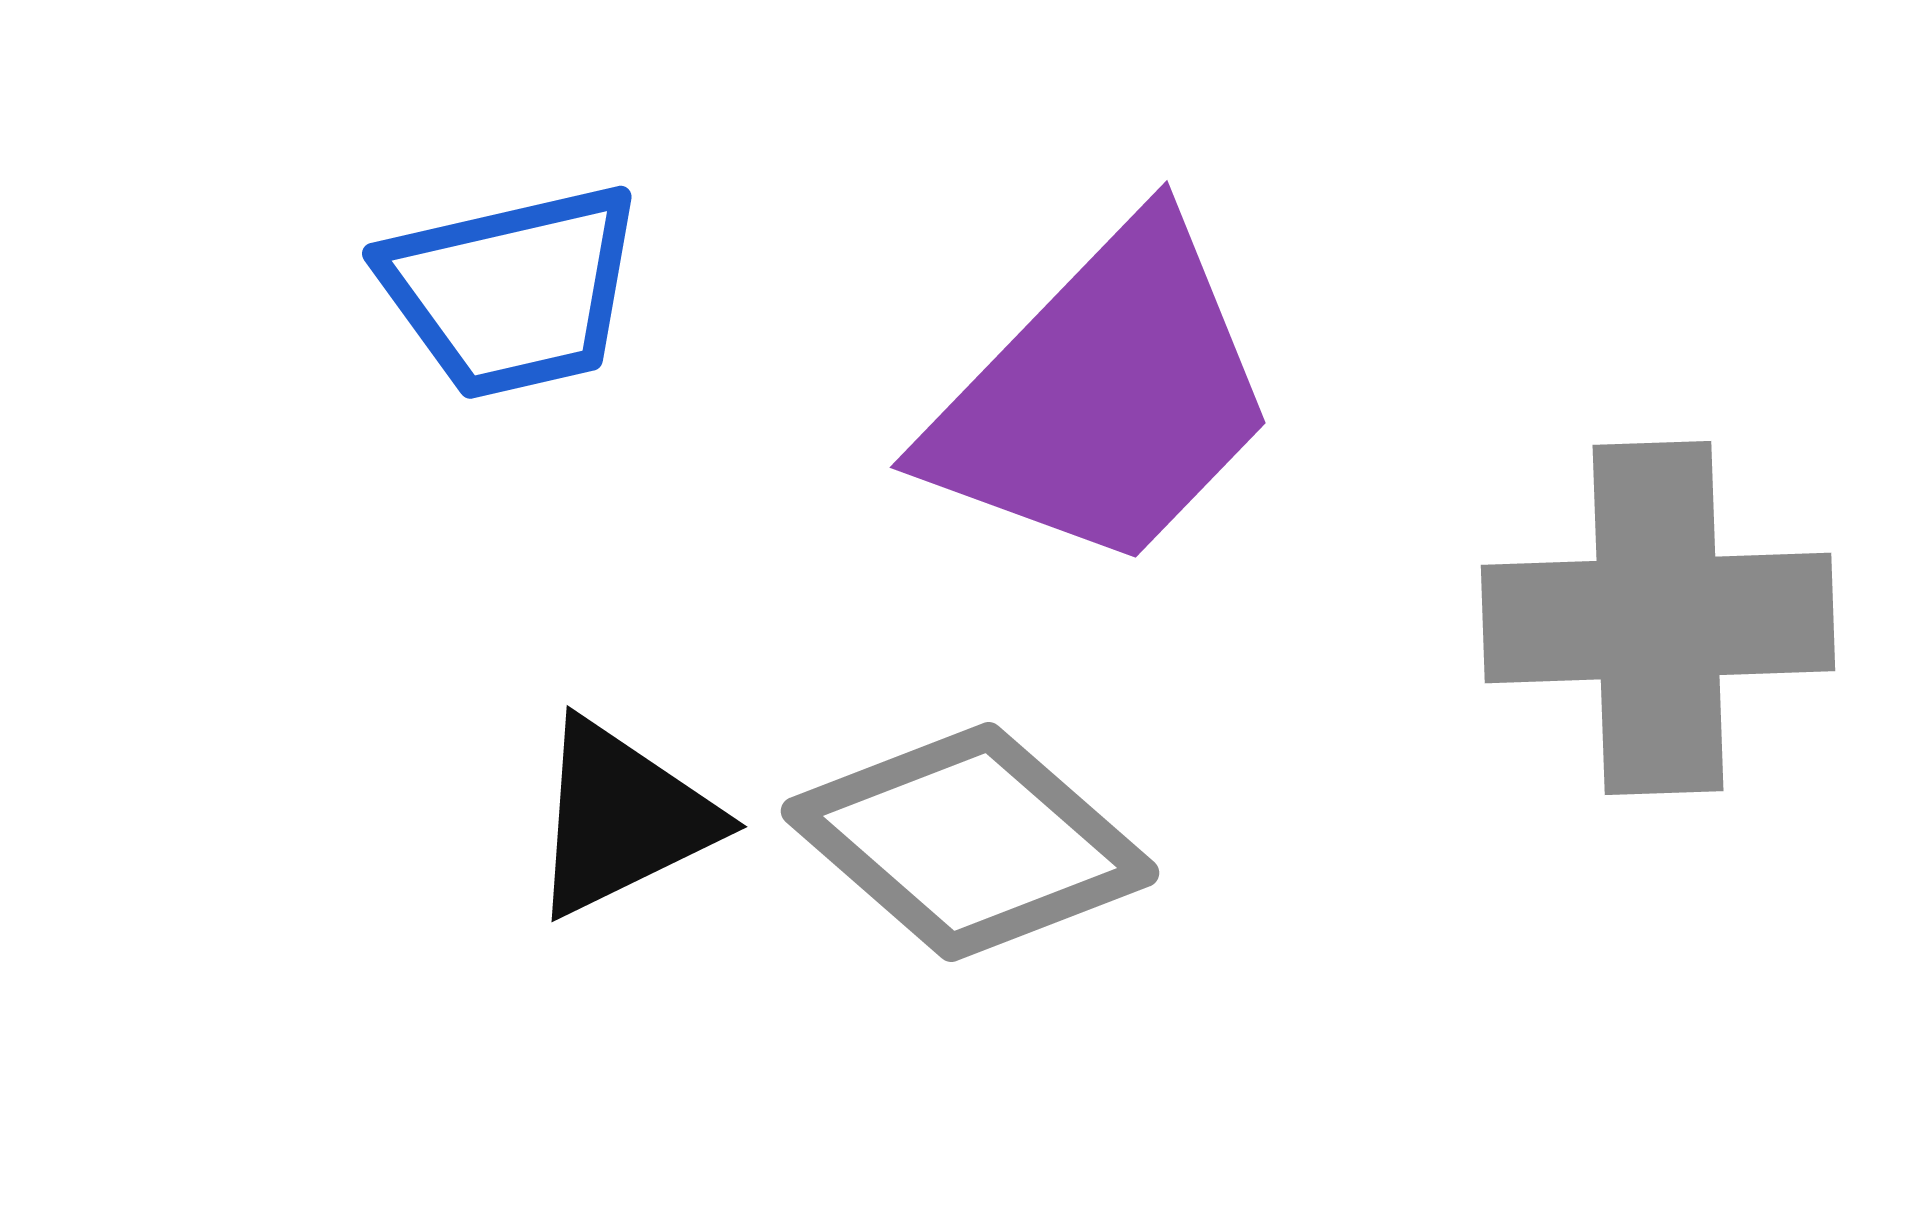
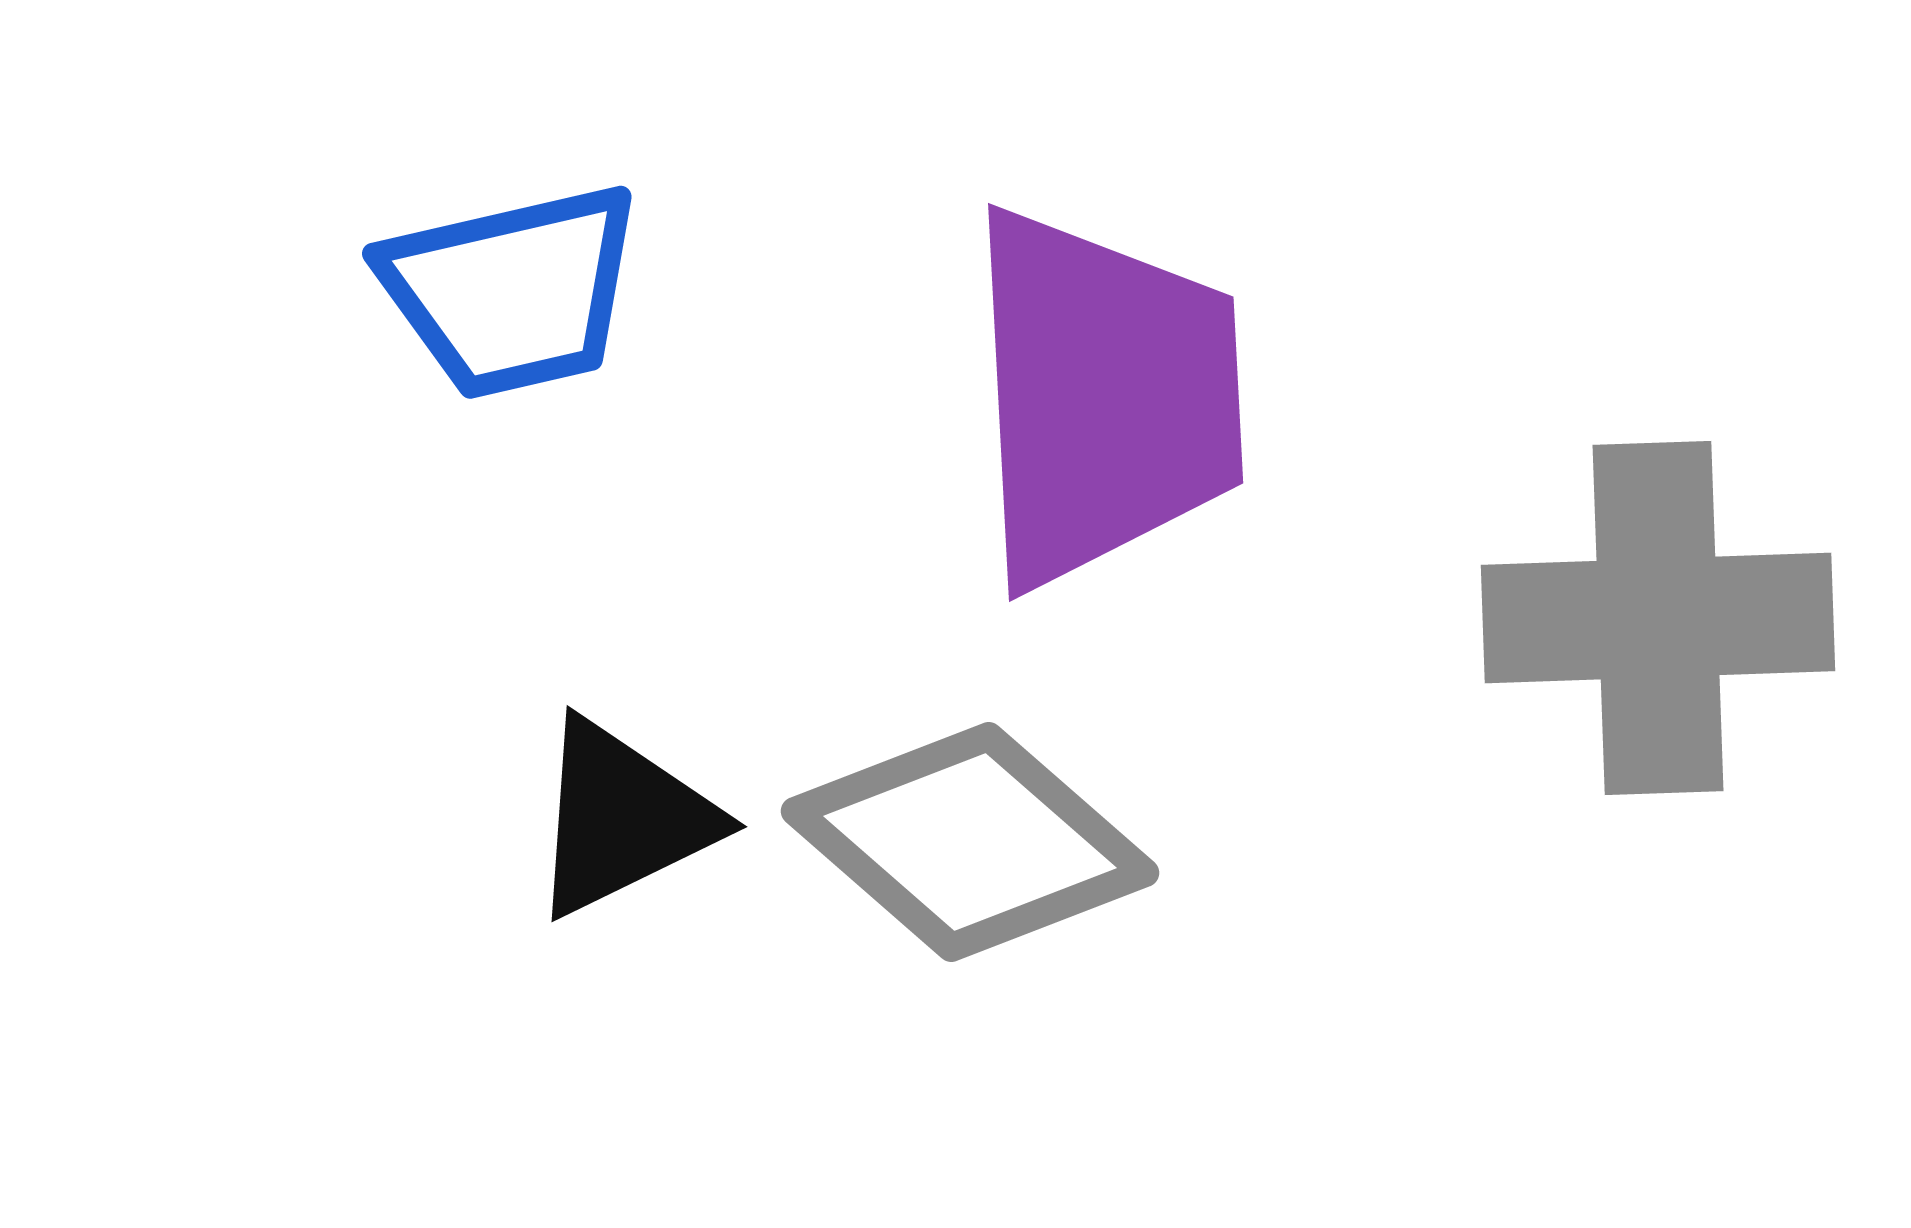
purple trapezoid: rotated 47 degrees counterclockwise
